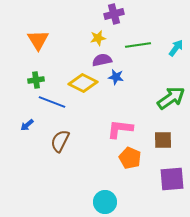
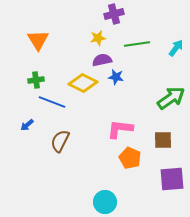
green line: moved 1 px left, 1 px up
